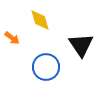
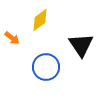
yellow diamond: rotated 70 degrees clockwise
